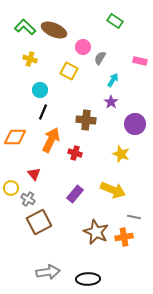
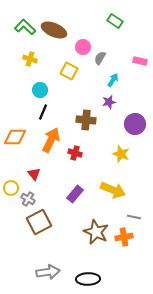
purple star: moved 2 px left; rotated 24 degrees clockwise
